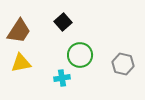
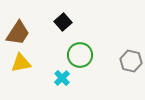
brown trapezoid: moved 1 px left, 2 px down
gray hexagon: moved 8 px right, 3 px up
cyan cross: rotated 35 degrees counterclockwise
